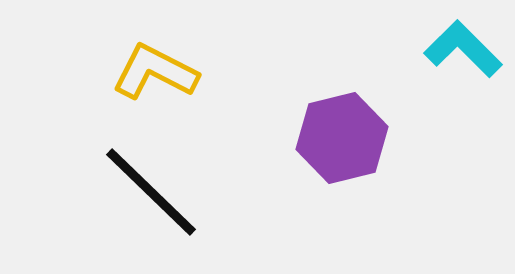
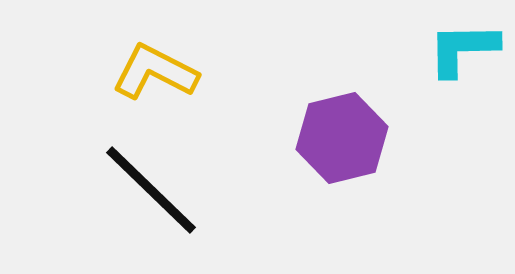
cyan L-shape: rotated 46 degrees counterclockwise
black line: moved 2 px up
